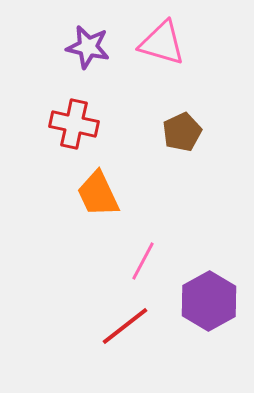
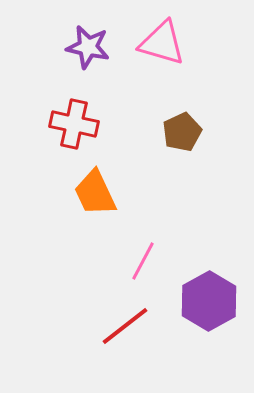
orange trapezoid: moved 3 px left, 1 px up
